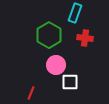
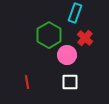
red cross: rotated 35 degrees clockwise
pink circle: moved 11 px right, 10 px up
red line: moved 4 px left, 11 px up; rotated 32 degrees counterclockwise
